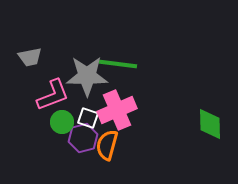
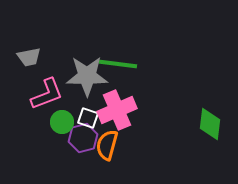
gray trapezoid: moved 1 px left
pink L-shape: moved 6 px left, 1 px up
green diamond: rotated 8 degrees clockwise
